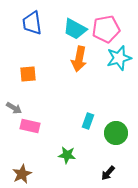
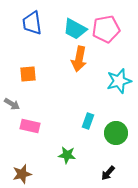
cyan star: moved 23 px down
gray arrow: moved 2 px left, 4 px up
brown star: rotated 12 degrees clockwise
